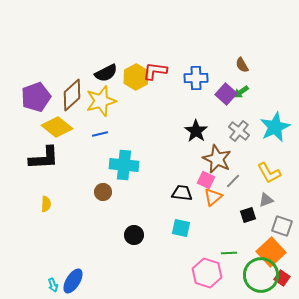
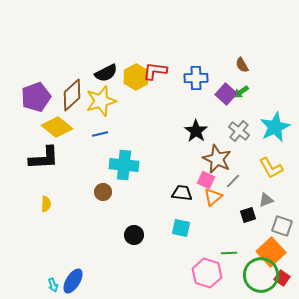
yellow L-shape: moved 2 px right, 5 px up
